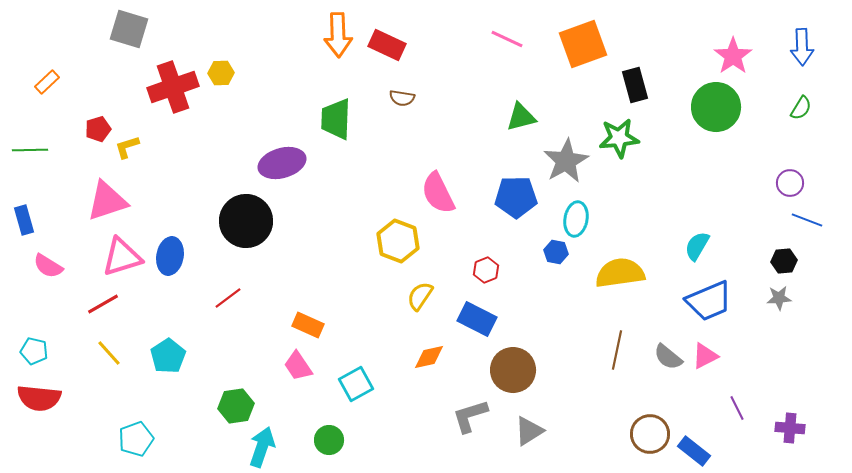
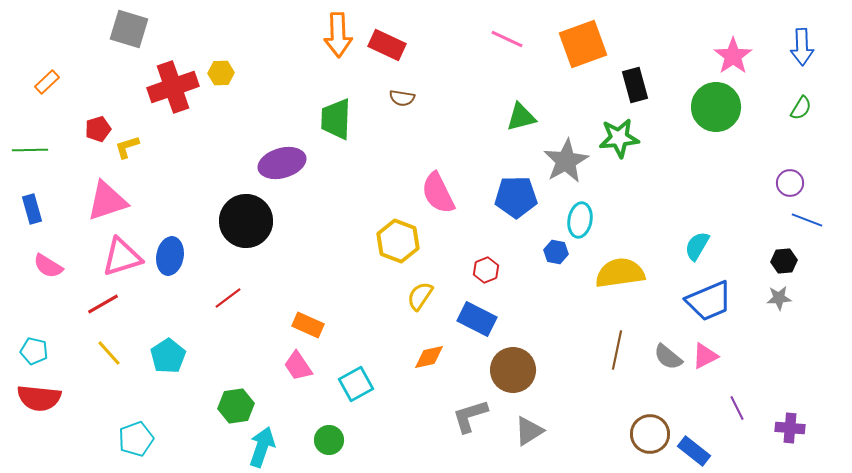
cyan ellipse at (576, 219): moved 4 px right, 1 px down
blue rectangle at (24, 220): moved 8 px right, 11 px up
